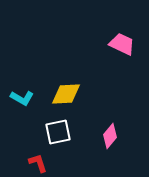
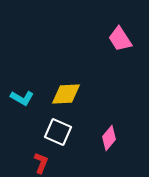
pink trapezoid: moved 2 px left, 5 px up; rotated 148 degrees counterclockwise
white square: rotated 36 degrees clockwise
pink diamond: moved 1 px left, 2 px down
red L-shape: moved 3 px right; rotated 40 degrees clockwise
